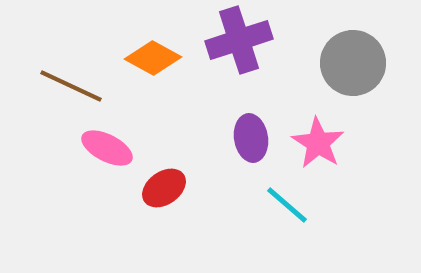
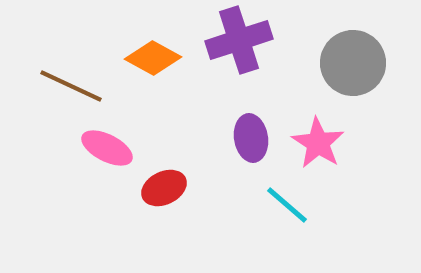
red ellipse: rotated 9 degrees clockwise
